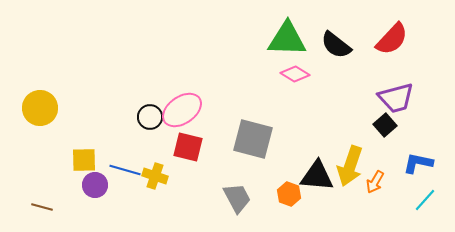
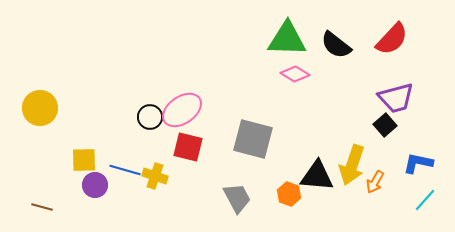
yellow arrow: moved 2 px right, 1 px up
